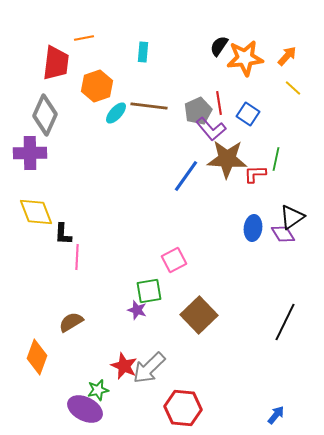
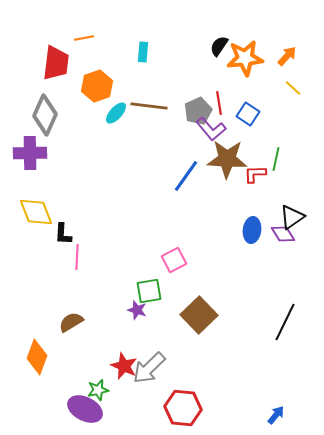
blue ellipse: moved 1 px left, 2 px down
